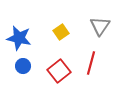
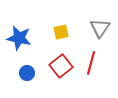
gray triangle: moved 2 px down
yellow square: rotated 21 degrees clockwise
blue circle: moved 4 px right, 7 px down
red square: moved 2 px right, 5 px up
